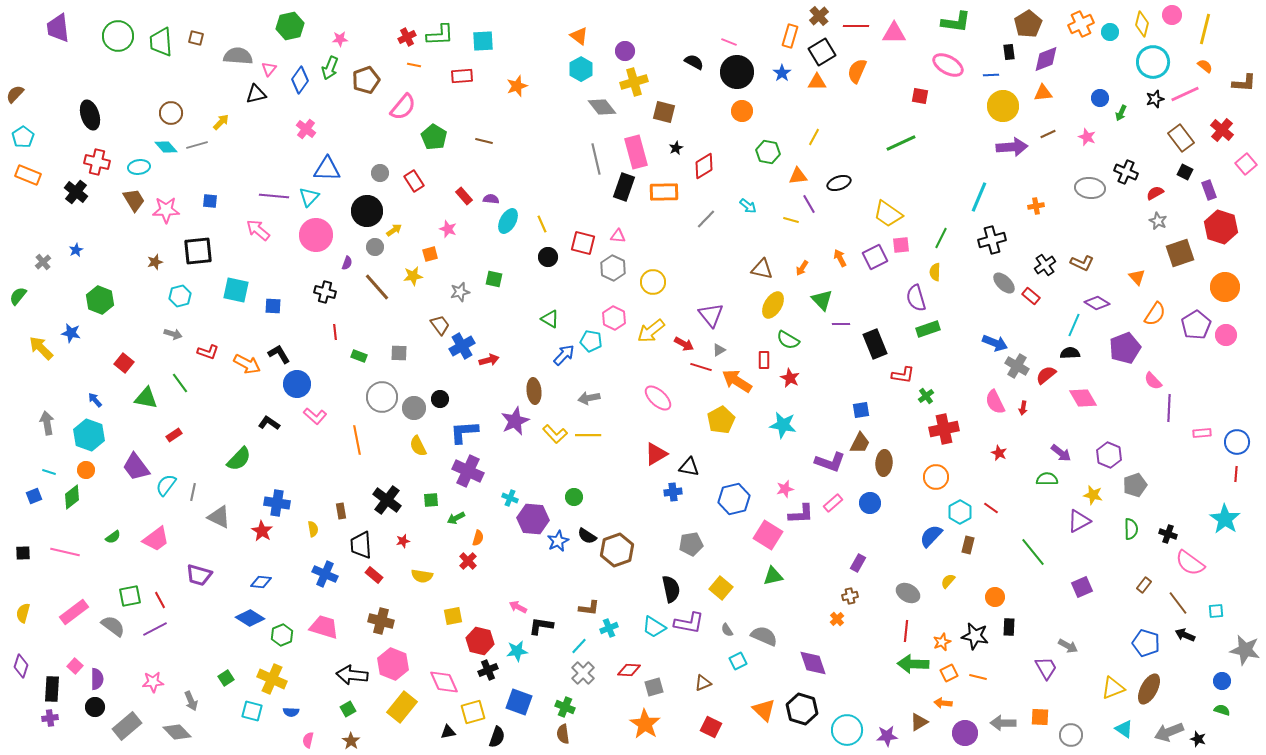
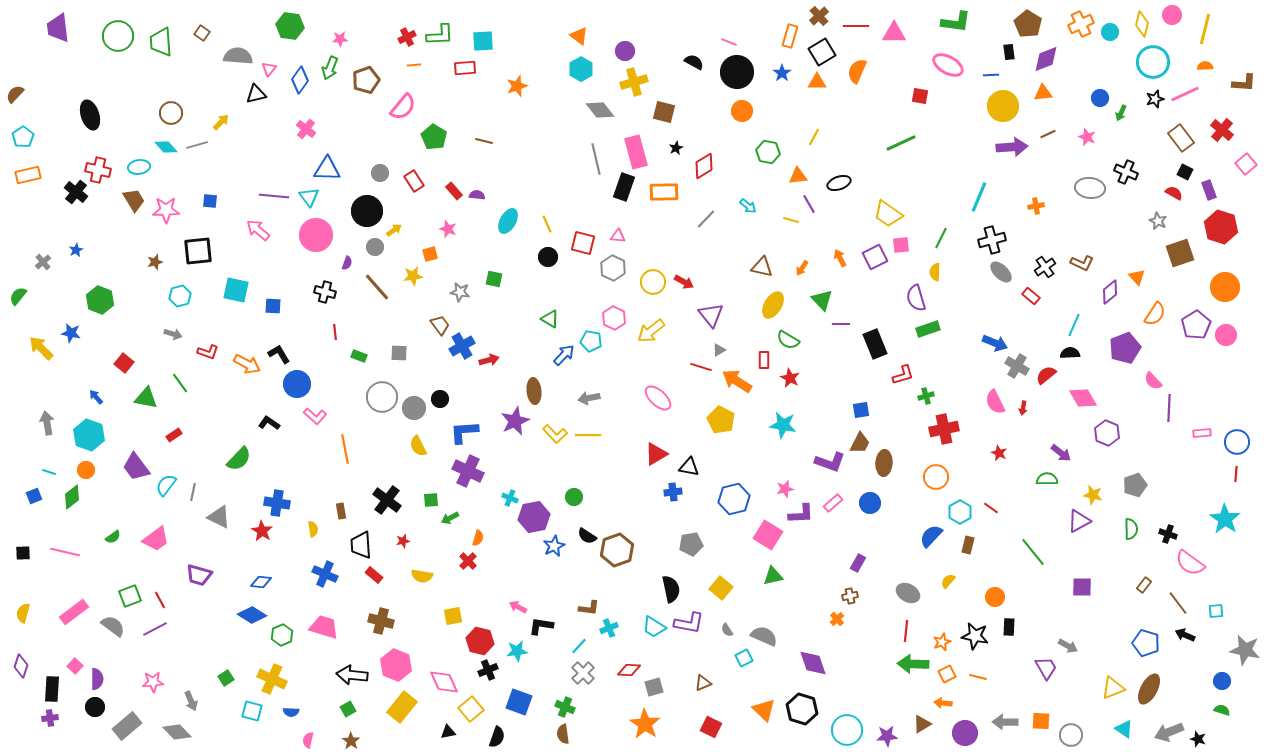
brown pentagon at (1028, 24): rotated 8 degrees counterclockwise
green hexagon at (290, 26): rotated 20 degrees clockwise
brown square at (196, 38): moved 6 px right, 5 px up; rotated 21 degrees clockwise
orange line at (414, 65): rotated 16 degrees counterclockwise
orange semicircle at (1205, 66): rotated 42 degrees counterclockwise
red rectangle at (462, 76): moved 3 px right, 8 px up
gray diamond at (602, 107): moved 2 px left, 3 px down
red cross at (97, 162): moved 1 px right, 8 px down
orange rectangle at (28, 175): rotated 35 degrees counterclockwise
red semicircle at (1155, 193): moved 19 px right; rotated 60 degrees clockwise
red rectangle at (464, 196): moved 10 px left, 5 px up
cyan triangle at (309, 197): rotated 20 degrees counterclockwise
purple semicircle at (491, 199): moved 14 px left, 4 px up
yellow line at (542, 224): moved 5 px right
black cross at (1045, 265): moved 2 px down
brown triangle at (762, 269): moved 2 px up
gray ellipse at (1004, 283): moved 3 px left, 11 px up
gray star at (460, 292): rotated 24 degrees clockwise
purple diamond at (1097, 303): moved 13 px right, 11 px up; rotated 70 degrees counterclockwise
red arrow at (684, 344): moved 62 px up
red L-shape at (903, 375): rotated 25 degrees counterclockwise
green cross at (926, 396): rotated 21 degrees clockwise
blue arrow at (95, 400): moved 1 px right, 3 px up
yellow pentagon at (721, 420): rotated 16 degrees counterclockwise
orange line at (357, 440): moved 12 px left, 9 px down
purple hexagon at (1109, 455): moved 2 px left, 22 px up
green arrow at (456, 518): moved 6 px left
purple hexagon at (533, 519): moved 1 px right, 2 px up; rotated 16 degrees counterclockwise
blue star at (558, 541): moved 4 px left, 5 px down
purple square at (1082, 587): rotated 25 degrees clockwise
green square at (130, 596): rotated 10 degrees counterclockwise
blue diamond at (250, 618): moved 2 px right, 3 px up
cyan square at (738, 661): moved 6 px right, 3 px up
pink hexagon at (393, 664): moved 3 px right, 1 px down
orange square at (949, 673): moved 2 px left, 1 px down
yellow square at (473, 712): moved 2 px left, 3 px up; rotated 25 degrees counterclockwise
orange square at (1040, 717): moved 1 px right, 4 px down
brown triangle at (919, 722): moved 3 px right, 2 px down
gray arrow at (1003, 723): moved 2 px right, 1 px up
